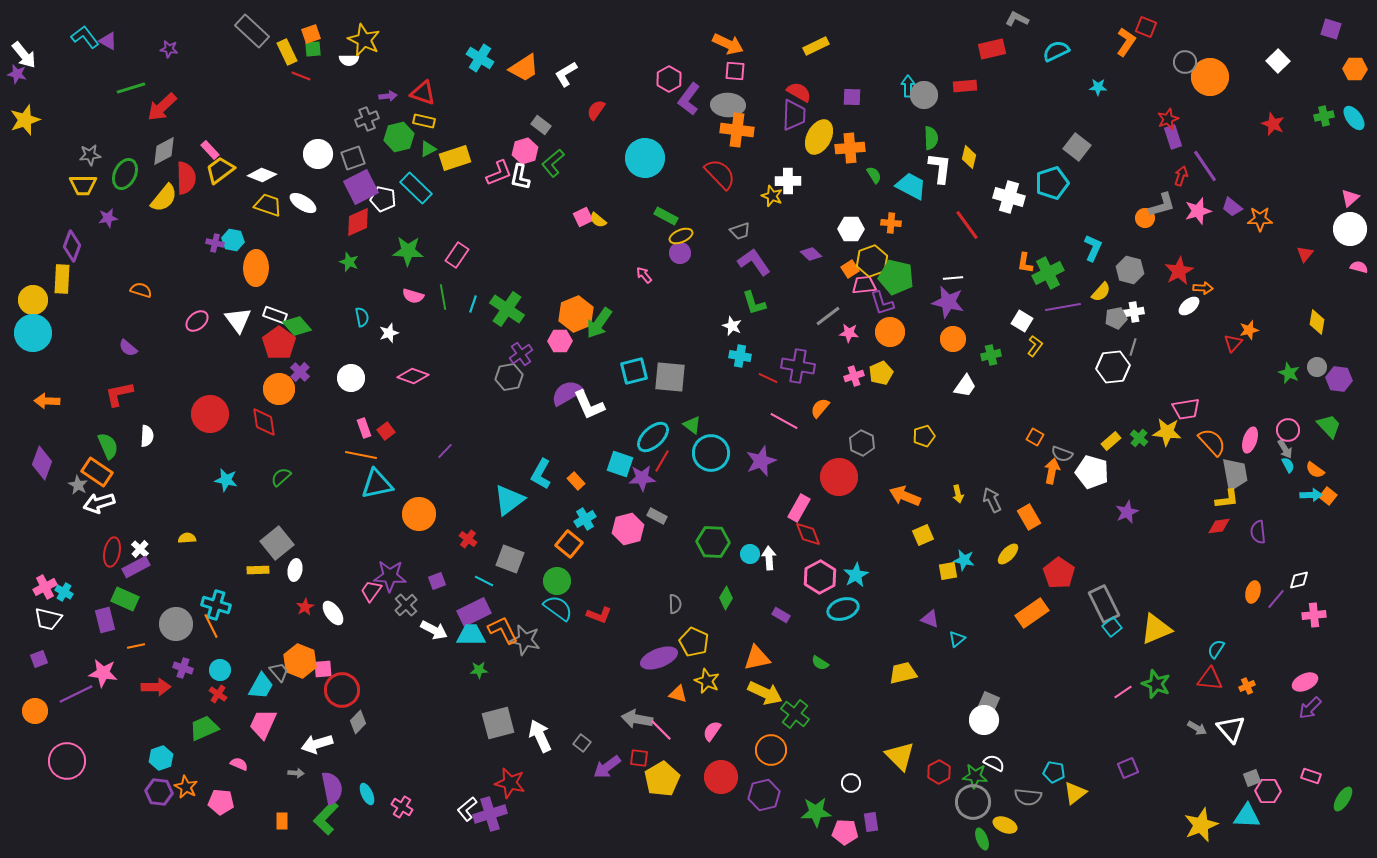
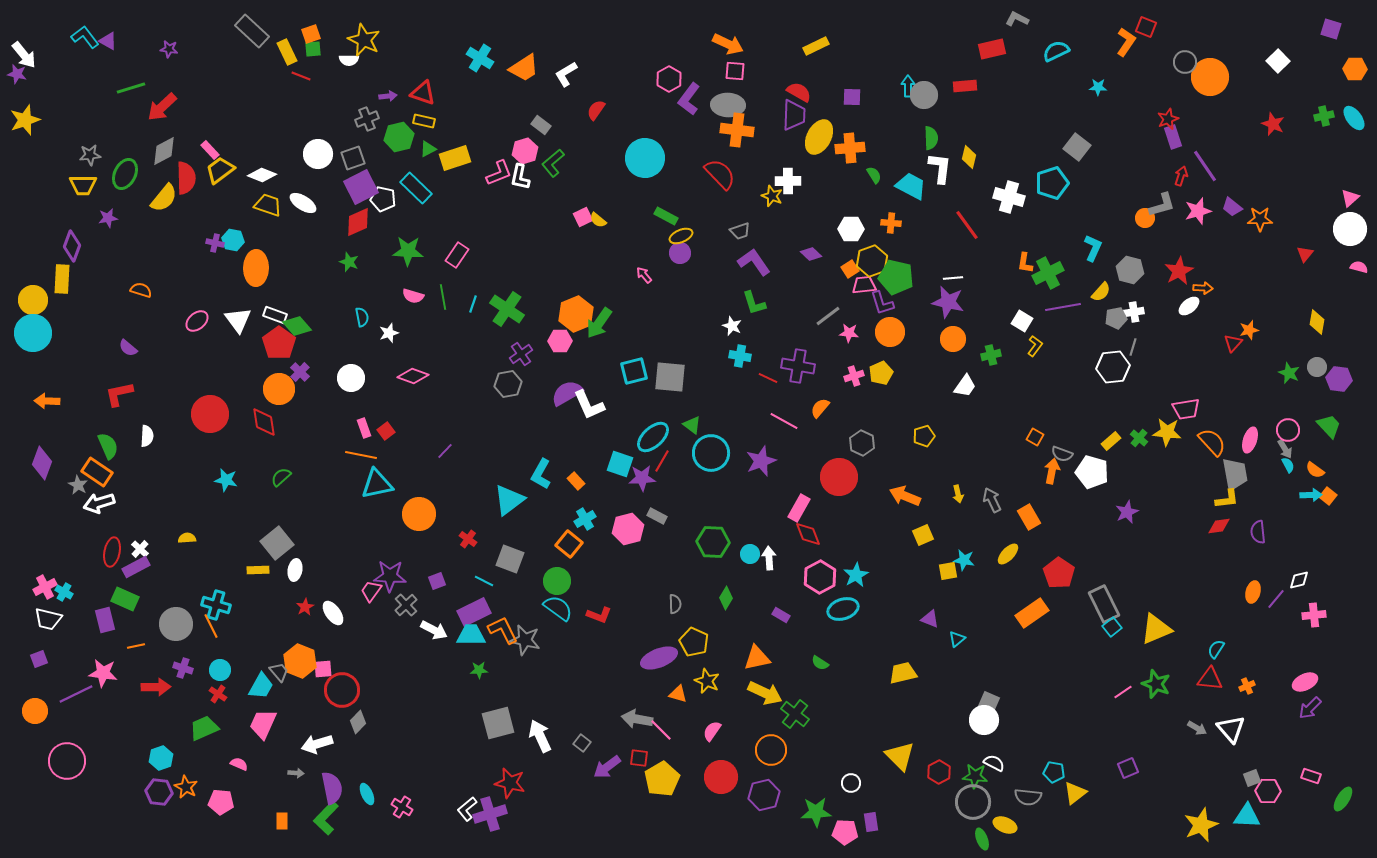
gray hexagon at (509, 377): moved 1 px left, 7 px down
